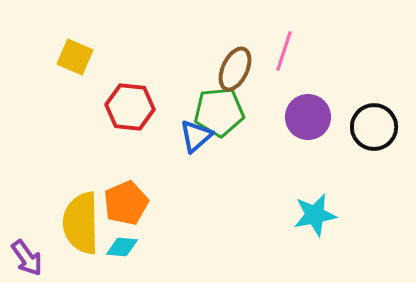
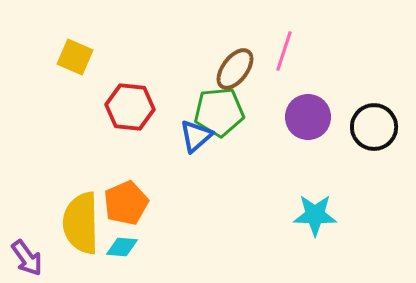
brown ellipse: rotated 12 degrees clockwise
cyan star: rotated 12 degrees clockwise
